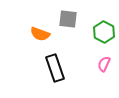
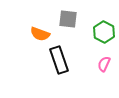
black rectangle: moved 4 px right, 8 px up
